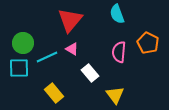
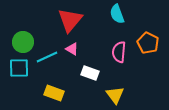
green circle: moved 1 px up
white rectangle: rotated 30 degrees counterclockwise
yellow rectangle: rotated 30 degrees counterclockwise
